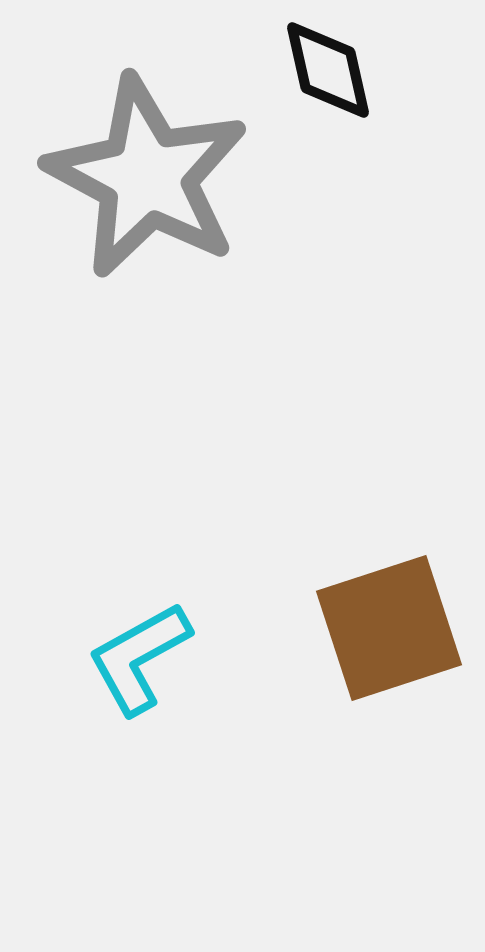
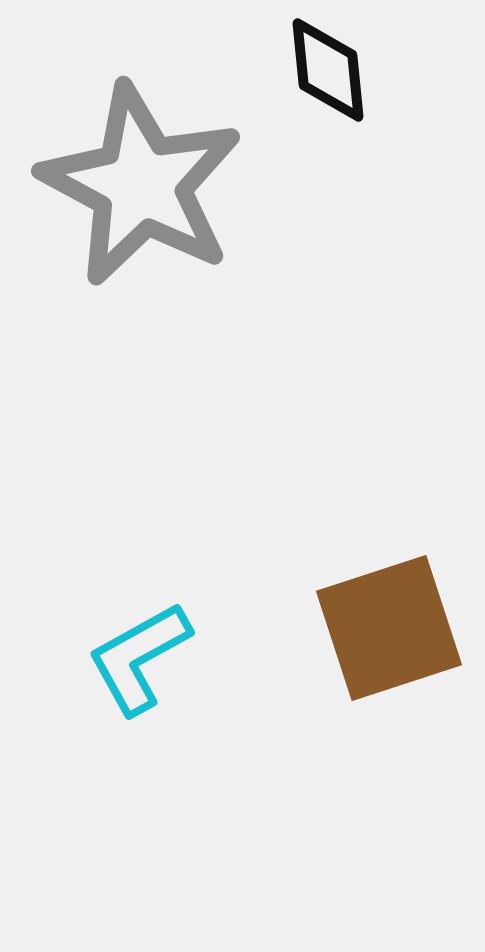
black diamond: rotated 7 degrees clockwise
gray star: moved 6 px left, 8 px down
